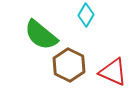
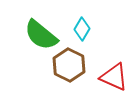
cyan diamond: moved 4 px left, 14 px down
red triangle: moved 1 px right, 5 px down
